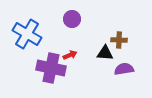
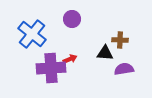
blue cross: moved 5 px right; rotated 8 degrees clockwise
brown cross: moved 1 px right
red arrow: moved 4 px down
purple cross: rotated 16 degrees counterclockwise
